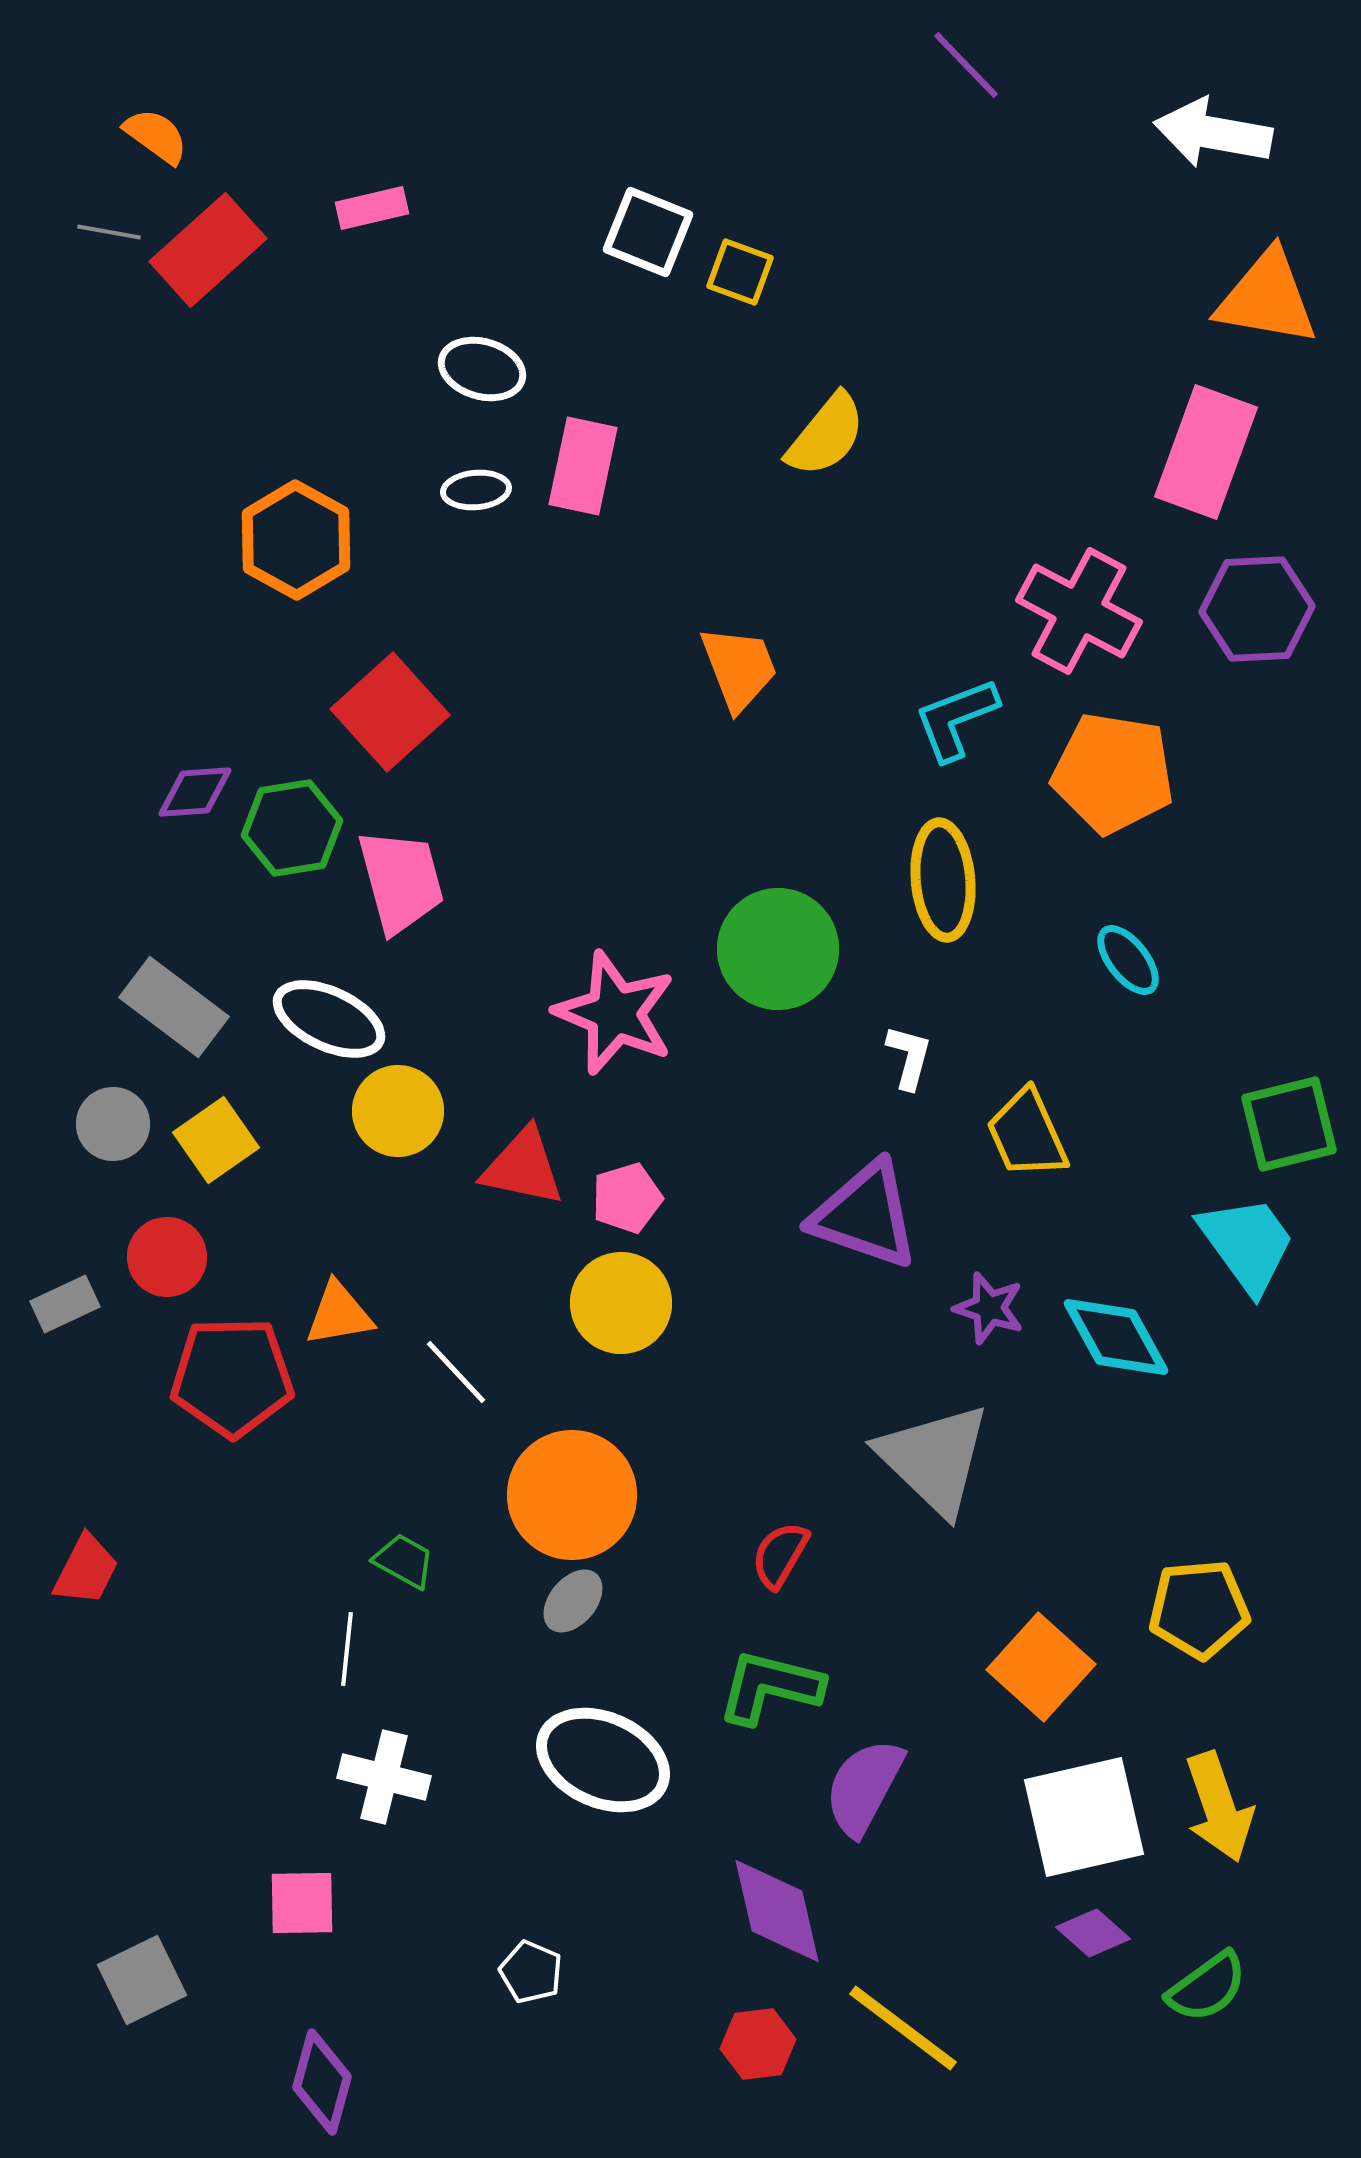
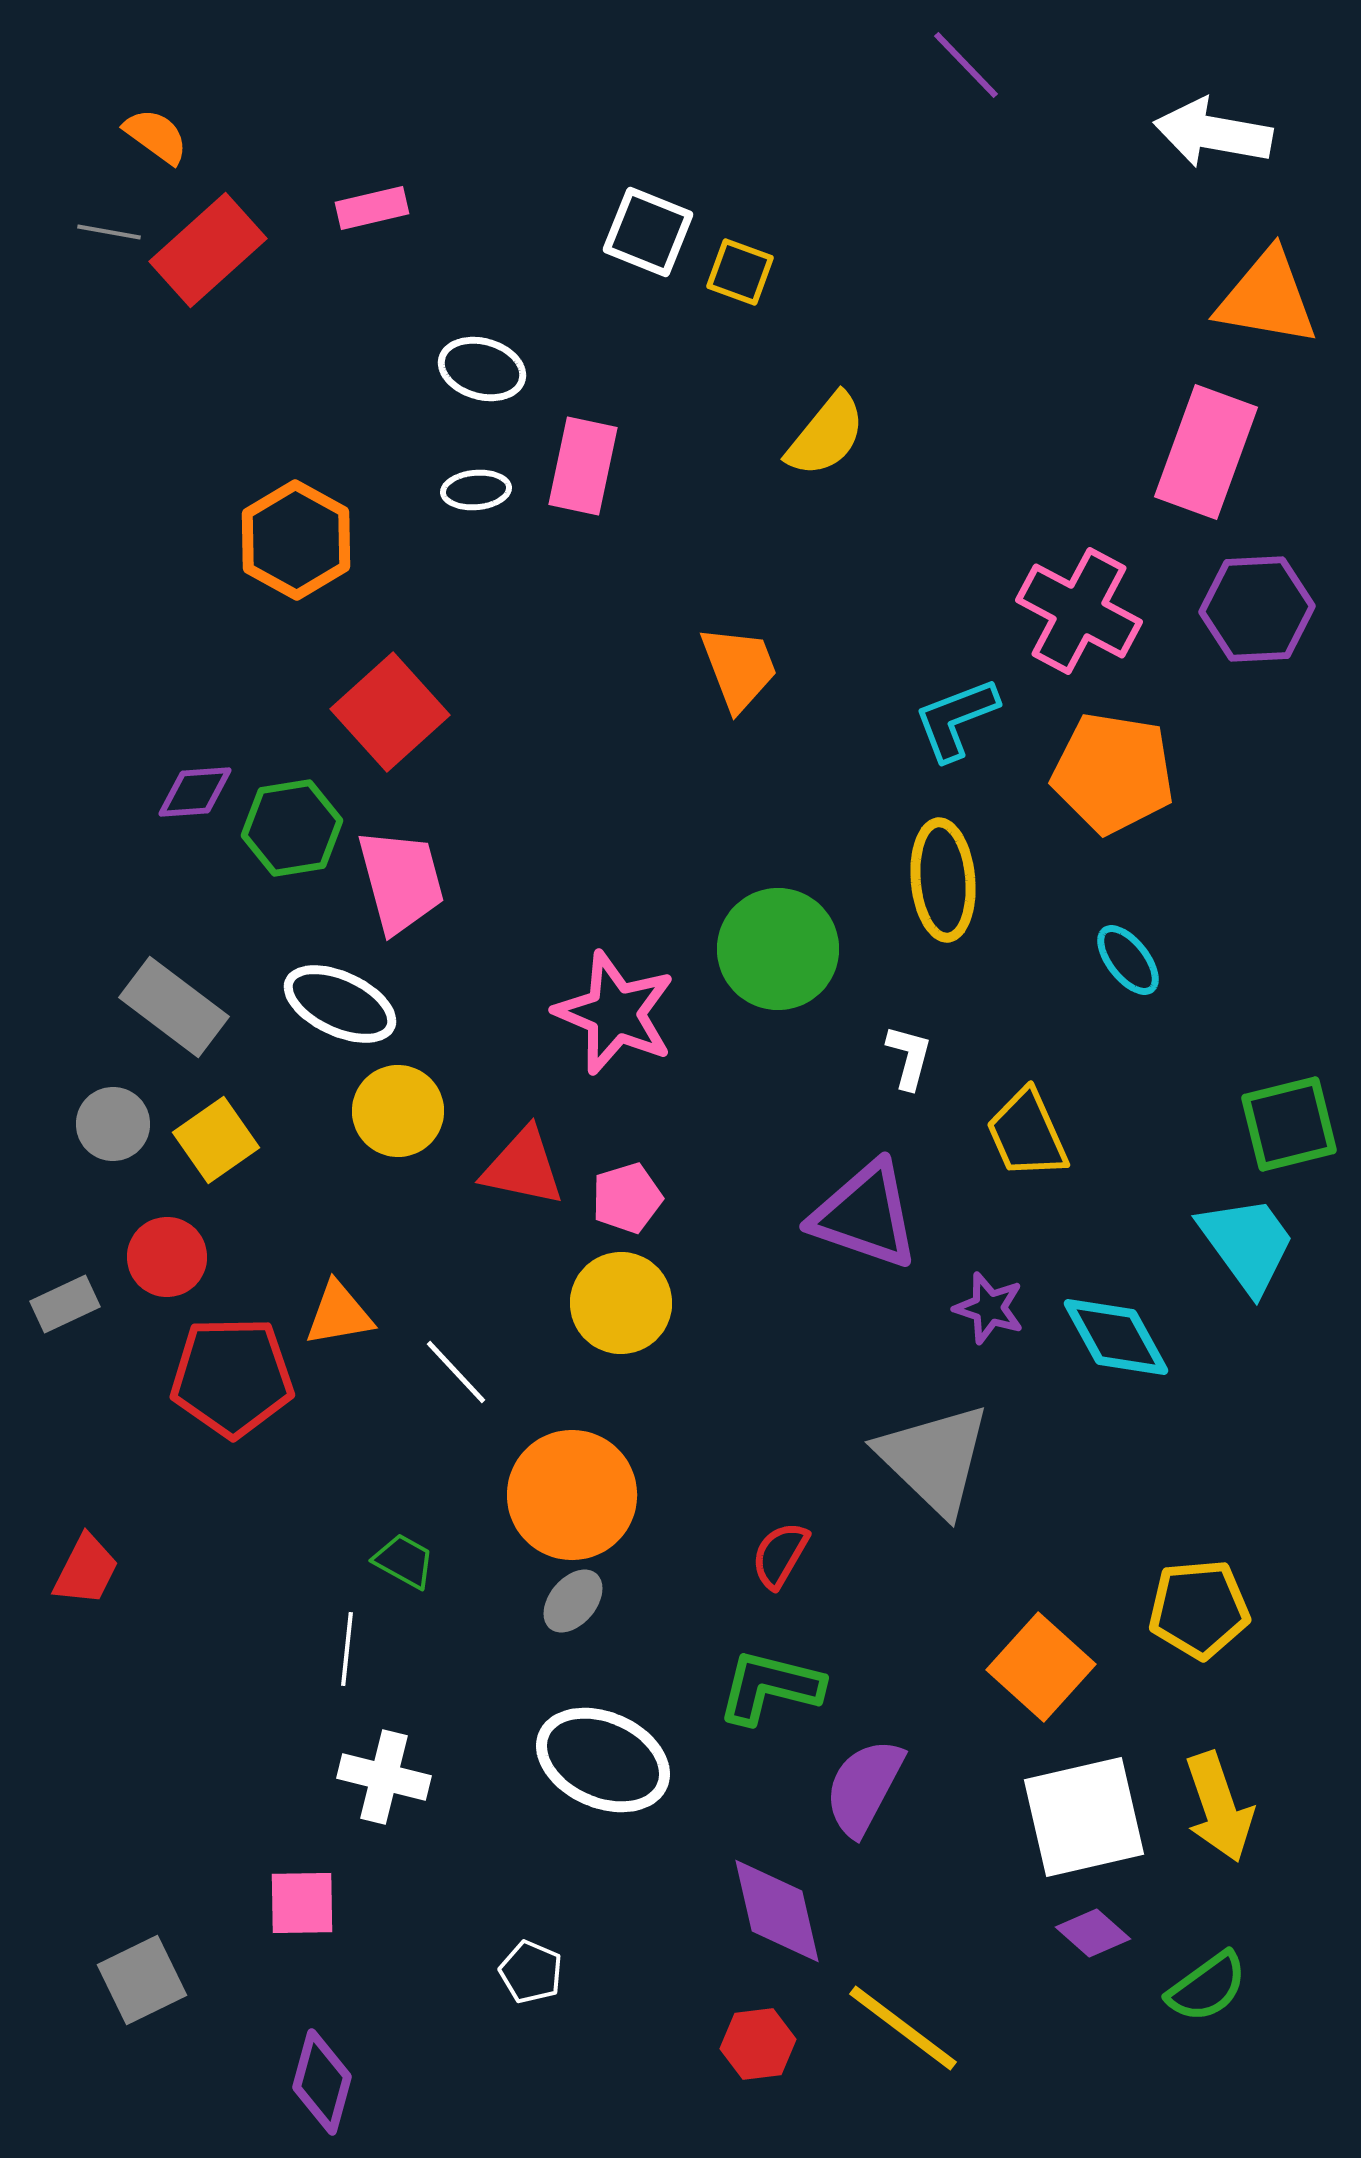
white ellipse at (329, 1019): moved 11 px right, 15 px up
